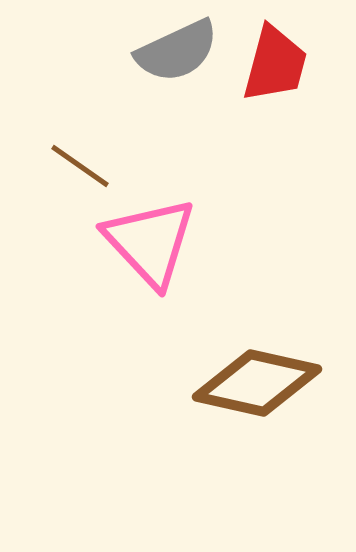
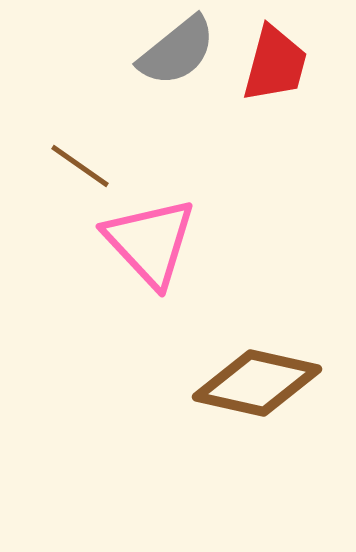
gray semicircle: rotated 14 degrees counterclockwise
